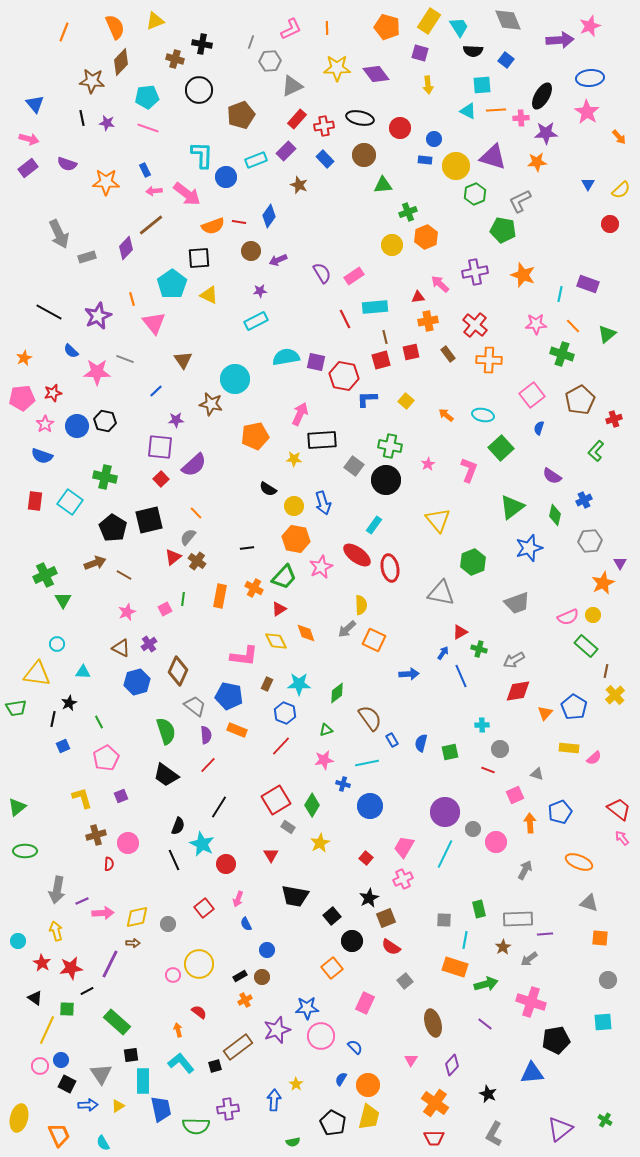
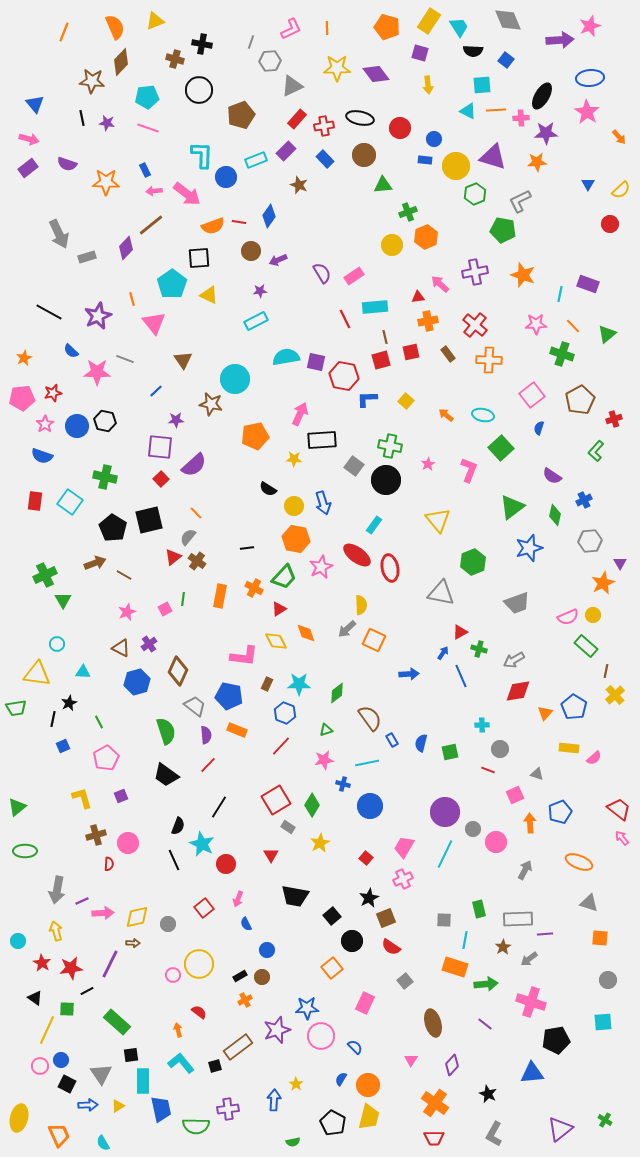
green arrow at (486, 984): rotated 10 degrees clockwise
